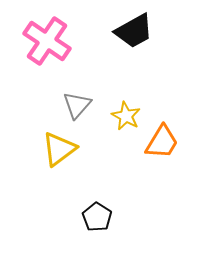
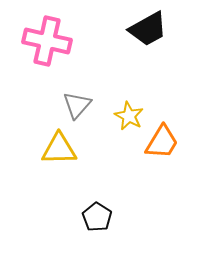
black trapezoid: moved 14 px right, 2 px up
pink cross: rotated 21 degrees counterclockwise
yellow star: moved 3 px right
yellow triangle: rotated 36 degrees clockwise
